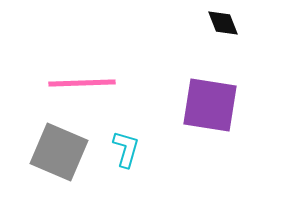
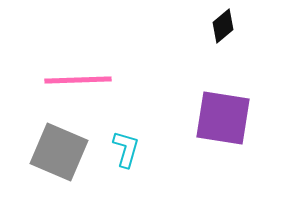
black diamond: moved 3 px down; rotated 72 degrees clockwise
pink line: moved 4 px left, 3 px up
purple square: moved 13 px right, 13 px down
